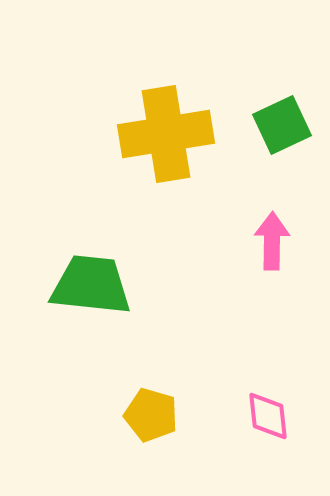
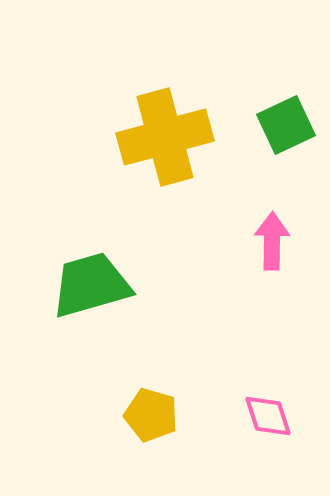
green square: moved 4 px right
yellow cross: moved 1 px left, 3 px down; rotated 6 degrees counterclockwise
green trapezoid: rotated 22 degrees counterclockwise
pink diamond: rotated 12 degrees counterclockwise
